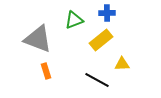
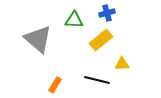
blue cross: rotated 14 degrees counterclockwise
green triangle: rotated 24 degrees clockwise
gray triangle: rotated 20 degrees clockwise
orange rectangle: moved 9 px right, 14 px down; rotated 49 degrees clockwise
black line: rotated 15 degrees counterclockwise
